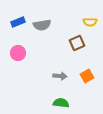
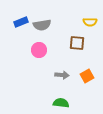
blue rectangle: moved 3 px right
brown square: rotated 28 degrees clockwise
pink circle: moved 21 px right, 3 px up
gray arrow: moved 2 px right, 1 px up
